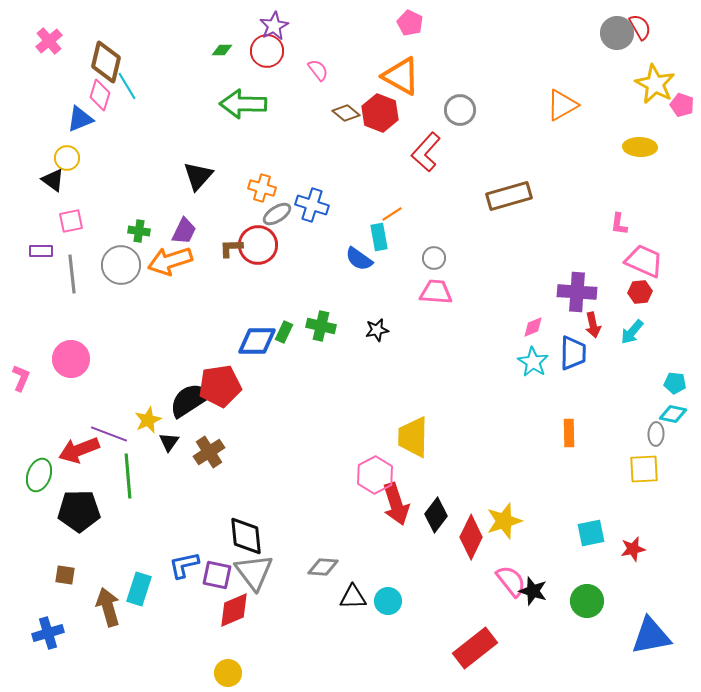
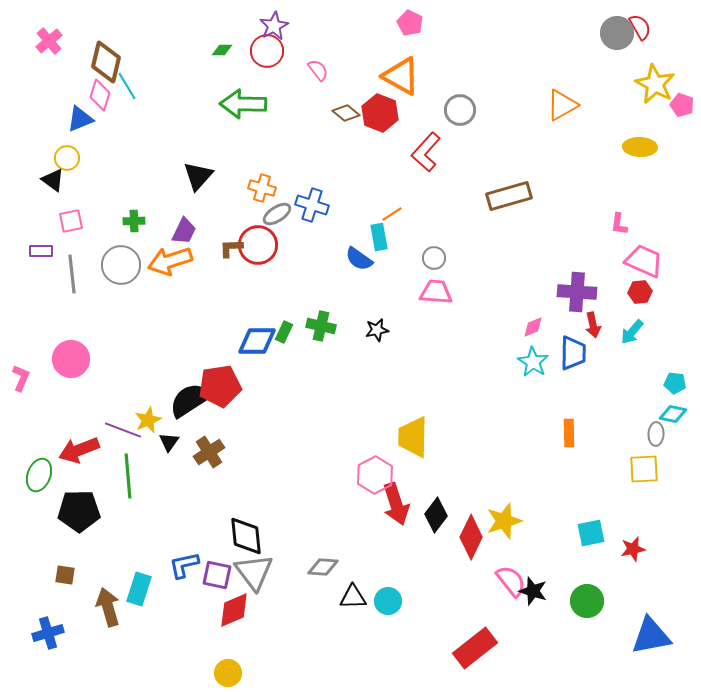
green cross at (139, 231): moved 5 px left, 10 px up; rotated 10 degrees counterclockwise
purple line at (109, 434): moved 14 px right, 4 px up
